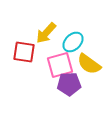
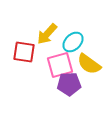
yellow arrow: moved 1 px right, 1 px down
